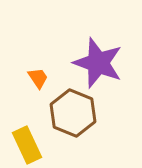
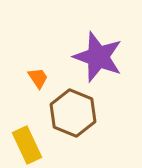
purple star: moved 6 px up
